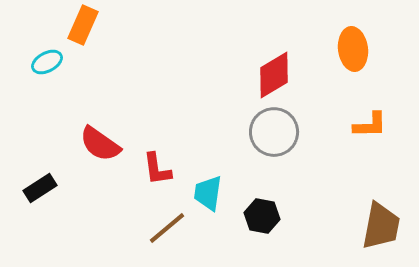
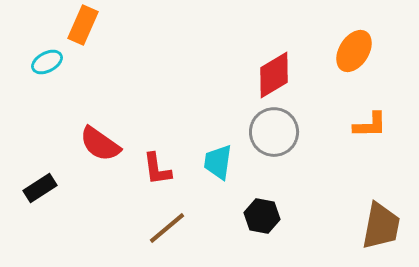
orange ellipse: moved 1 px right, 2 px down; rotated 39 degrees clockwise
cyan trapezoid: moved 10 px right, 31 px up
